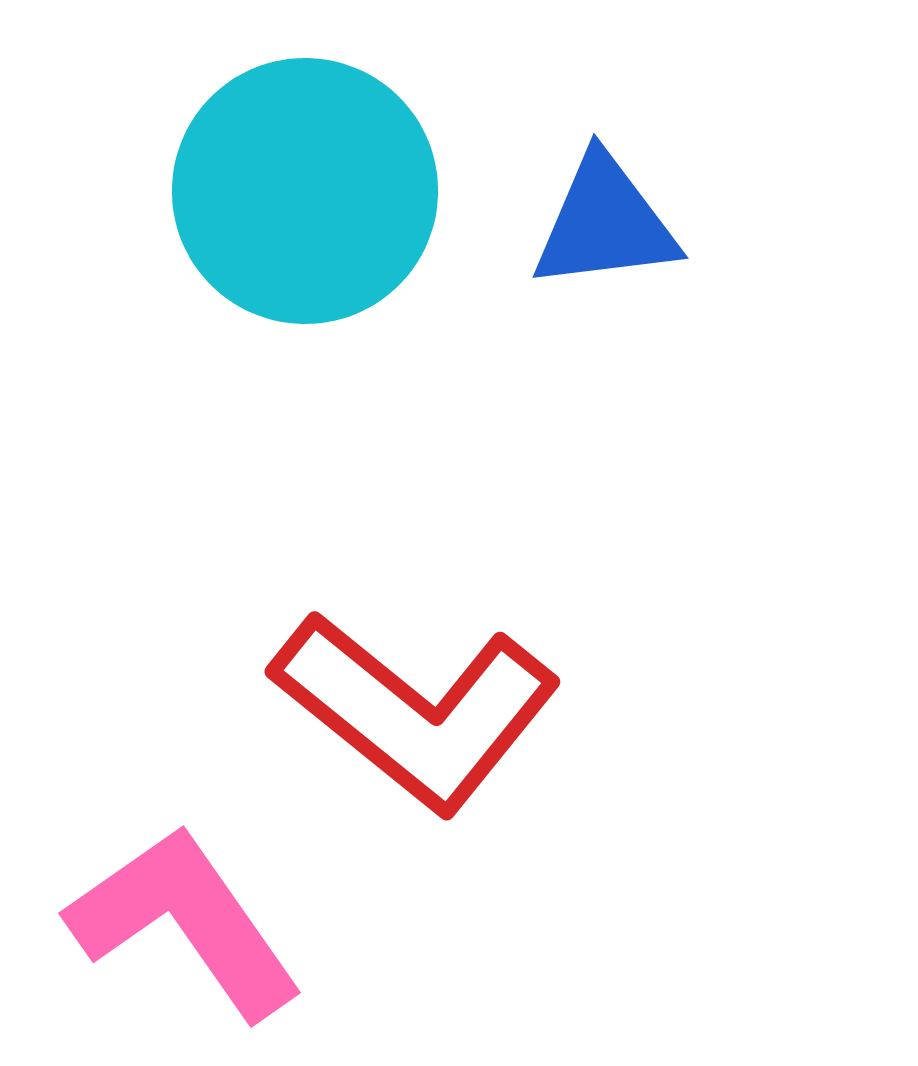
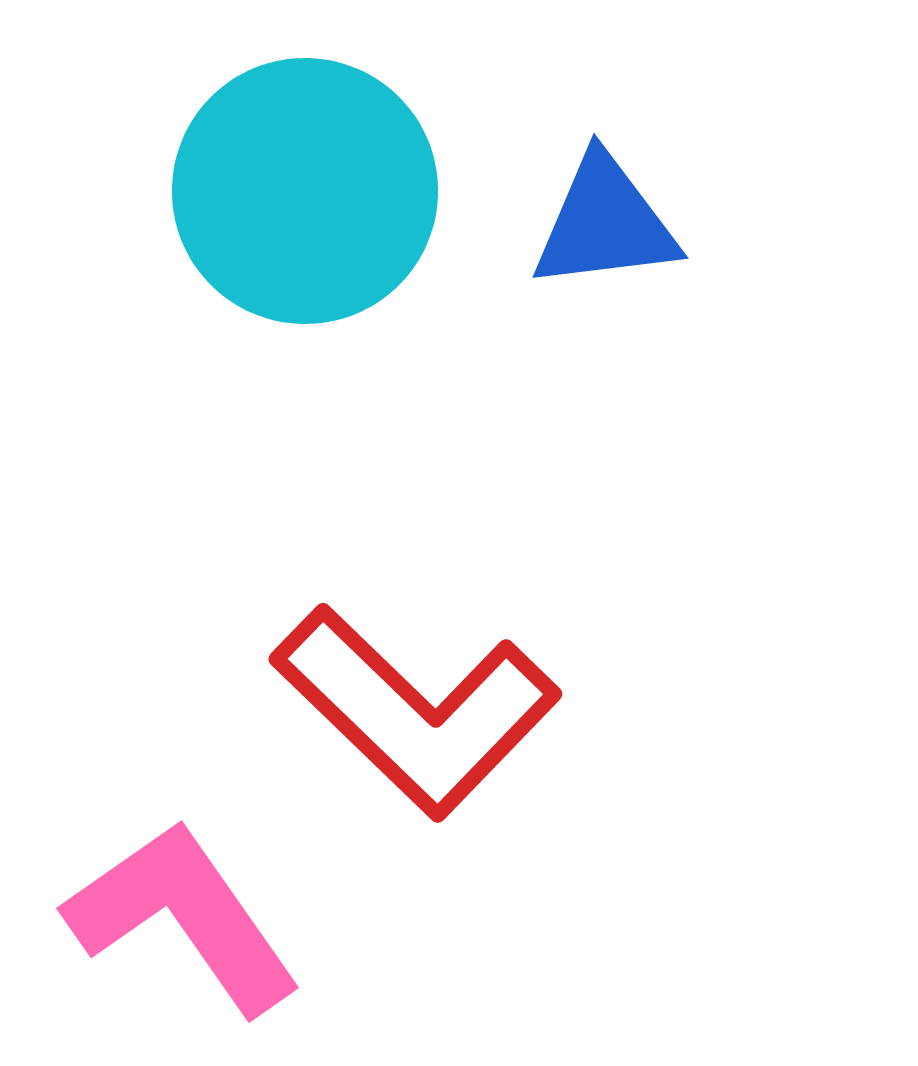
red L-shape: rotated 5 degrees clockwise
pink L-shape: moved 2 px left, 5 px up
